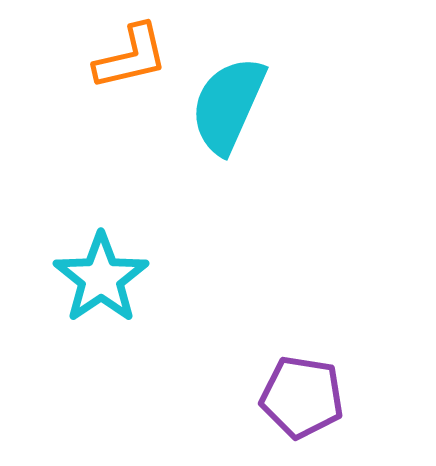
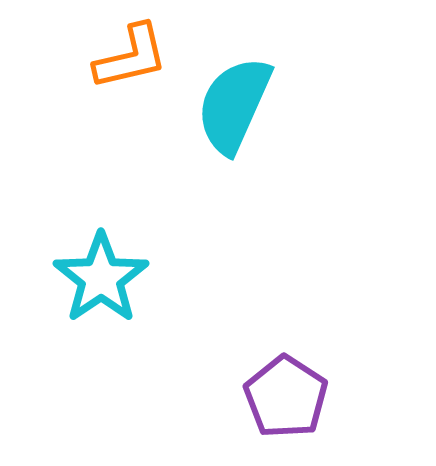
cyan semicircle: moved 6 px right
purple pentagon: moved 16 px left; rotated 24 degrees clockwise
